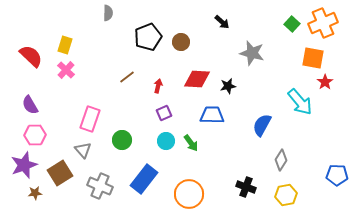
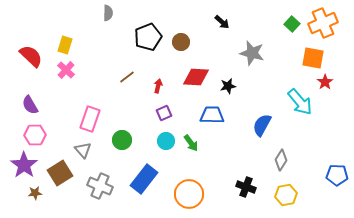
red diamond: moved 1 px left, 2 px up
purple star: rotated 16 degrees counterclockwise
